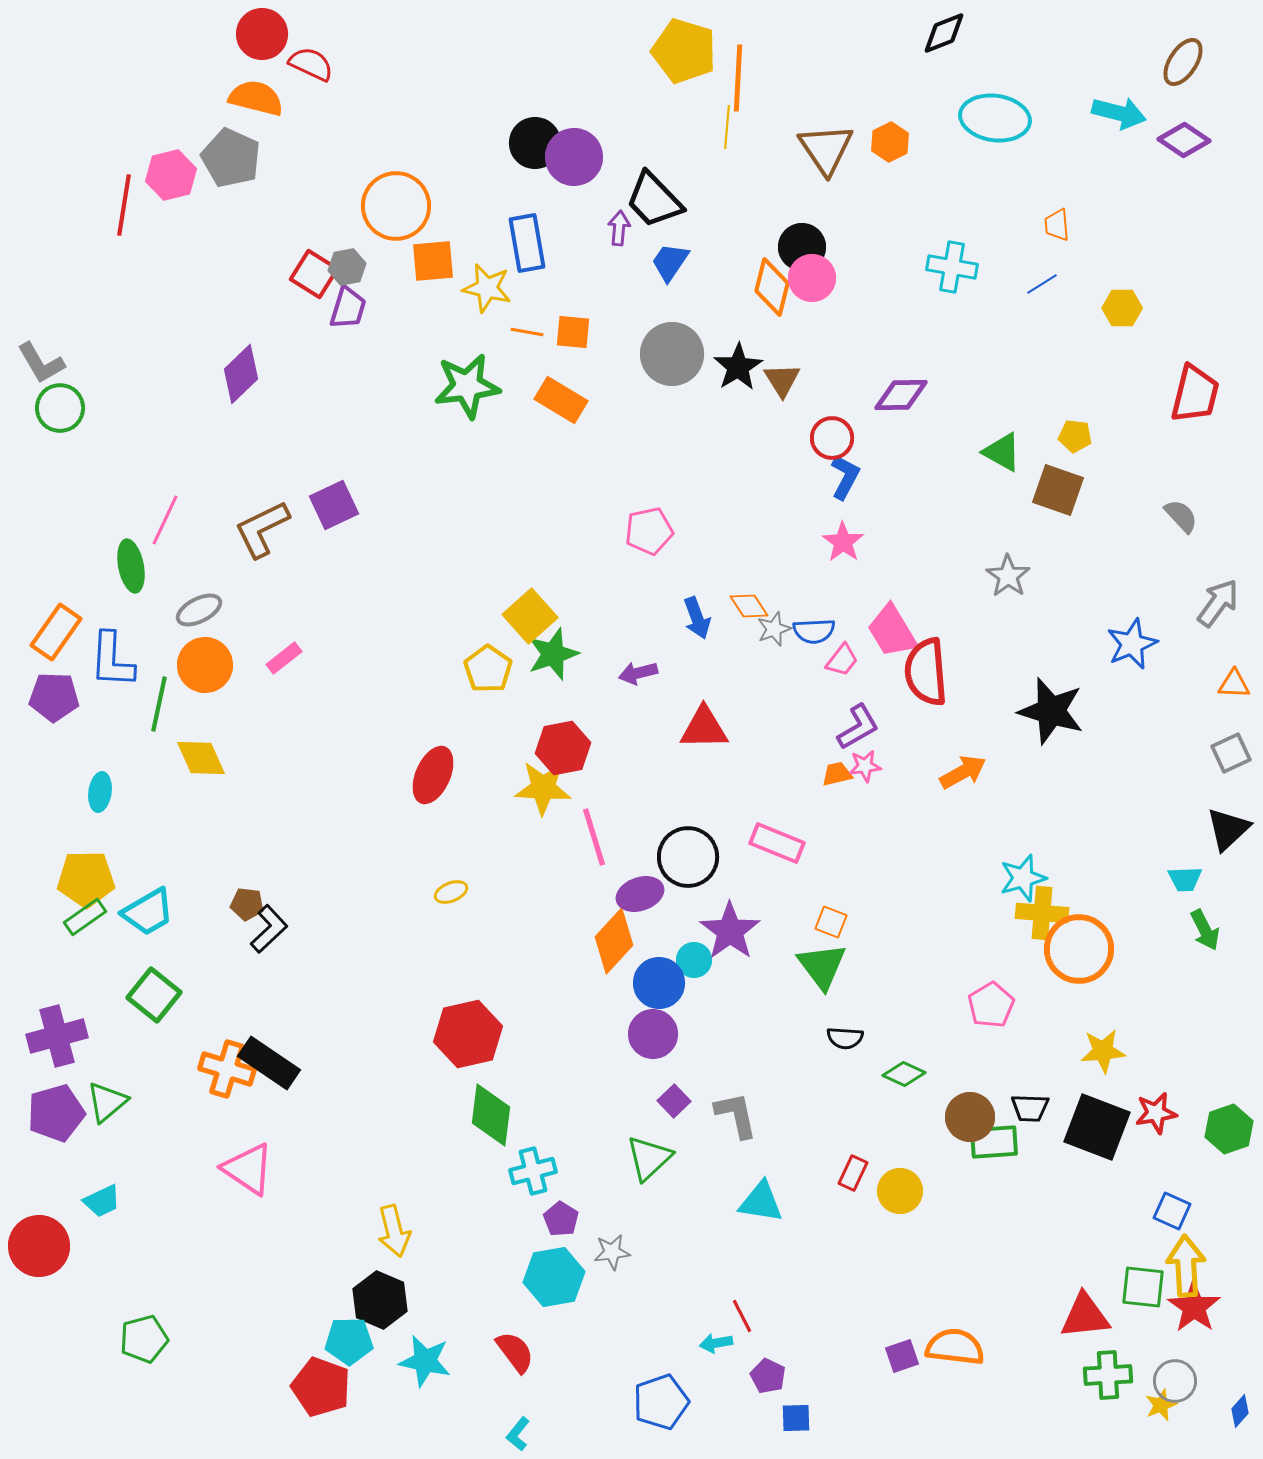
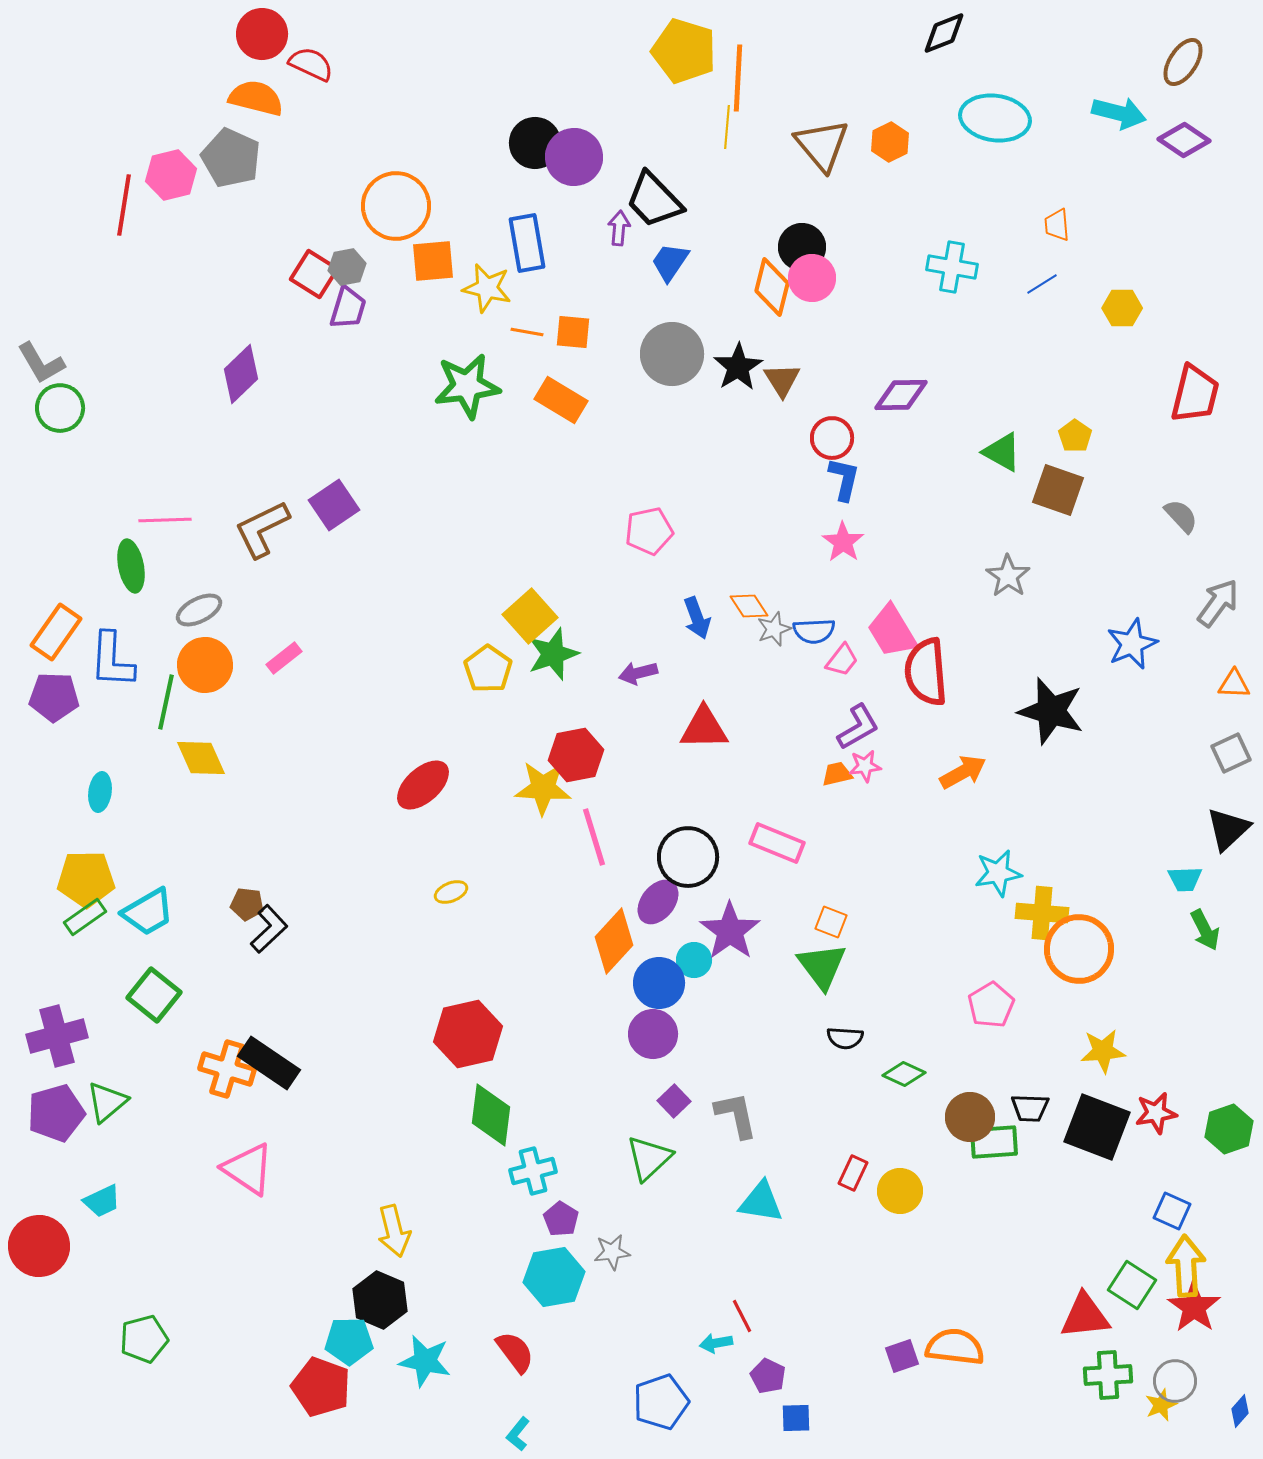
brown triangle at (826, 149): moved 4 px left, 4 px up; rotated 6 degrees counterclockwise
yellow pentagon at (1075, 436): rotated 28 degrees clockwise
blue L-shape at (845, 477): moved 1 px left, 2 px down; rotated 15 degrees counterclockwise
purple square at (334, 505): rotated 9 degrees counterclockwise
pink line at (165, 520): rotated 63 degrees clockwise
green line at (159, 704): moved 7 px right, 2 px up
red hexagon at (563, 748): moved 13 px right, 7 px down
red ellipse at (433, 775): moved 10 px left, 10 px down; rotated 24 degrees clockwise
cyan star at (1023, 878): moved 25 px left, 5 px up; rotated 6 degrees clockwise
purple ellipse at (640, 894): moved 18 px right, 8 px down; rotated 33 degrees counterclockwise
green square at (1143, 1287): moved 11 px left, 2 px up; rotated 27 degrees clockwise
